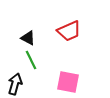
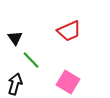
black triangle: moved 13 px left; rotated 28 degrees clockwise
green line: rotated 18 degrees counterclockwise
pink square: rotated 20 degrees clockwise
